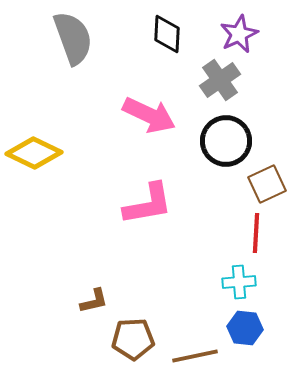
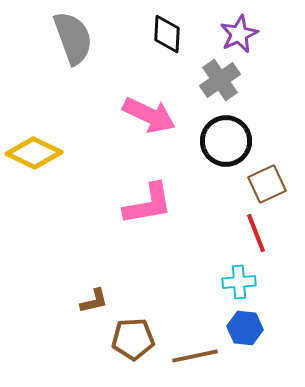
red line: rotated 24 degrees counterclockwise
